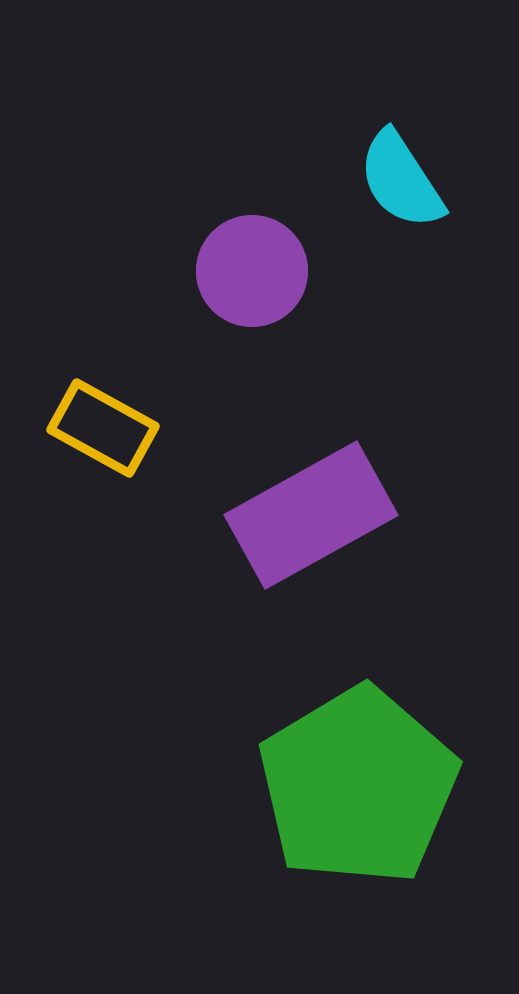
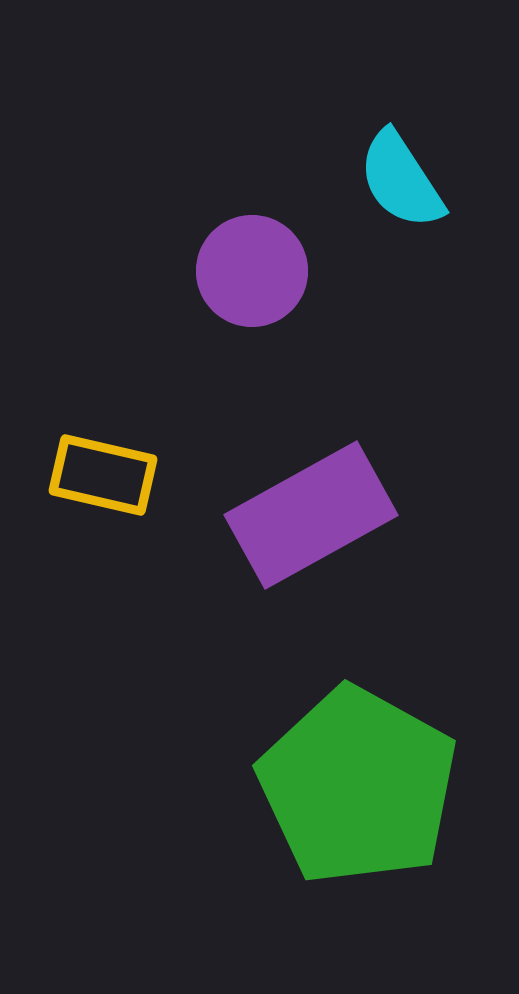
yellow rectangle: moved 47 px down; rotated 16 degrees counterclockwise
green pentagon: rotated 12 degrees counterclockwise
